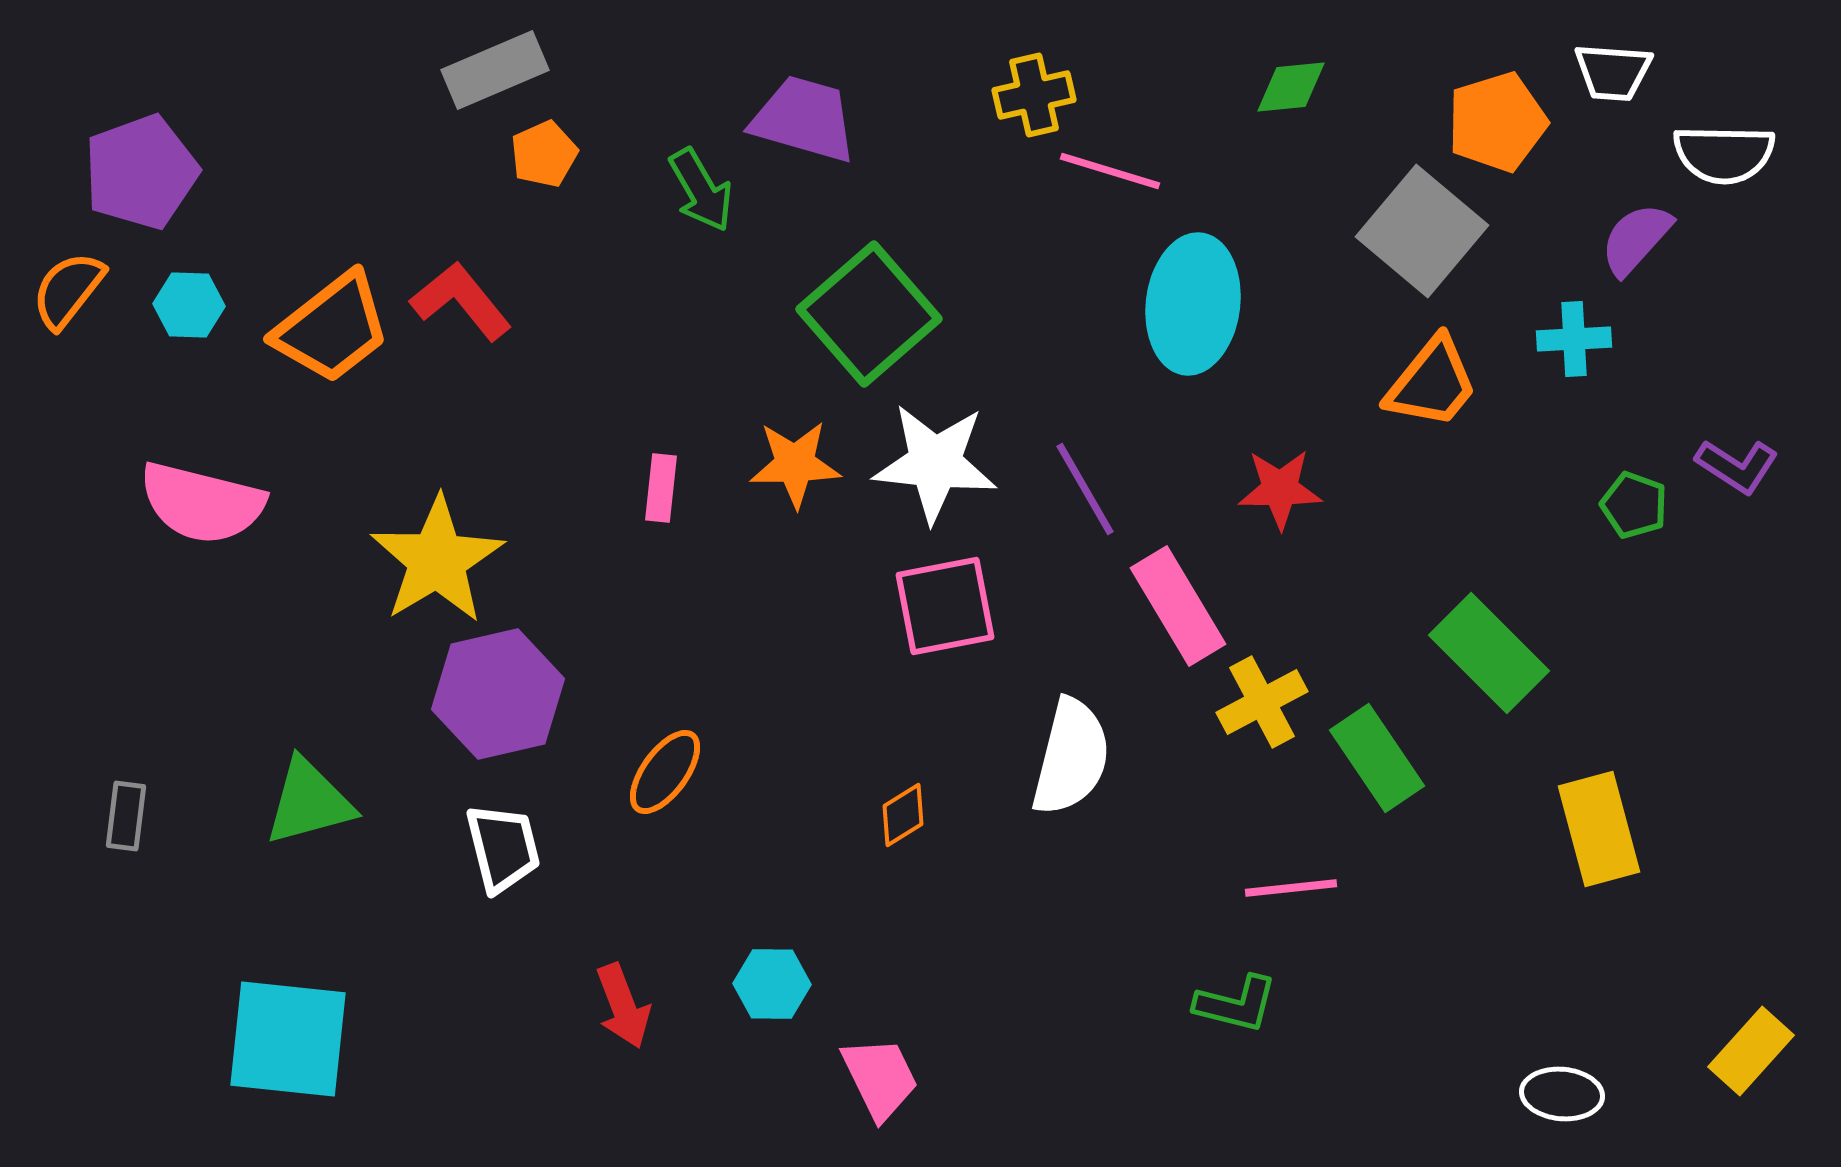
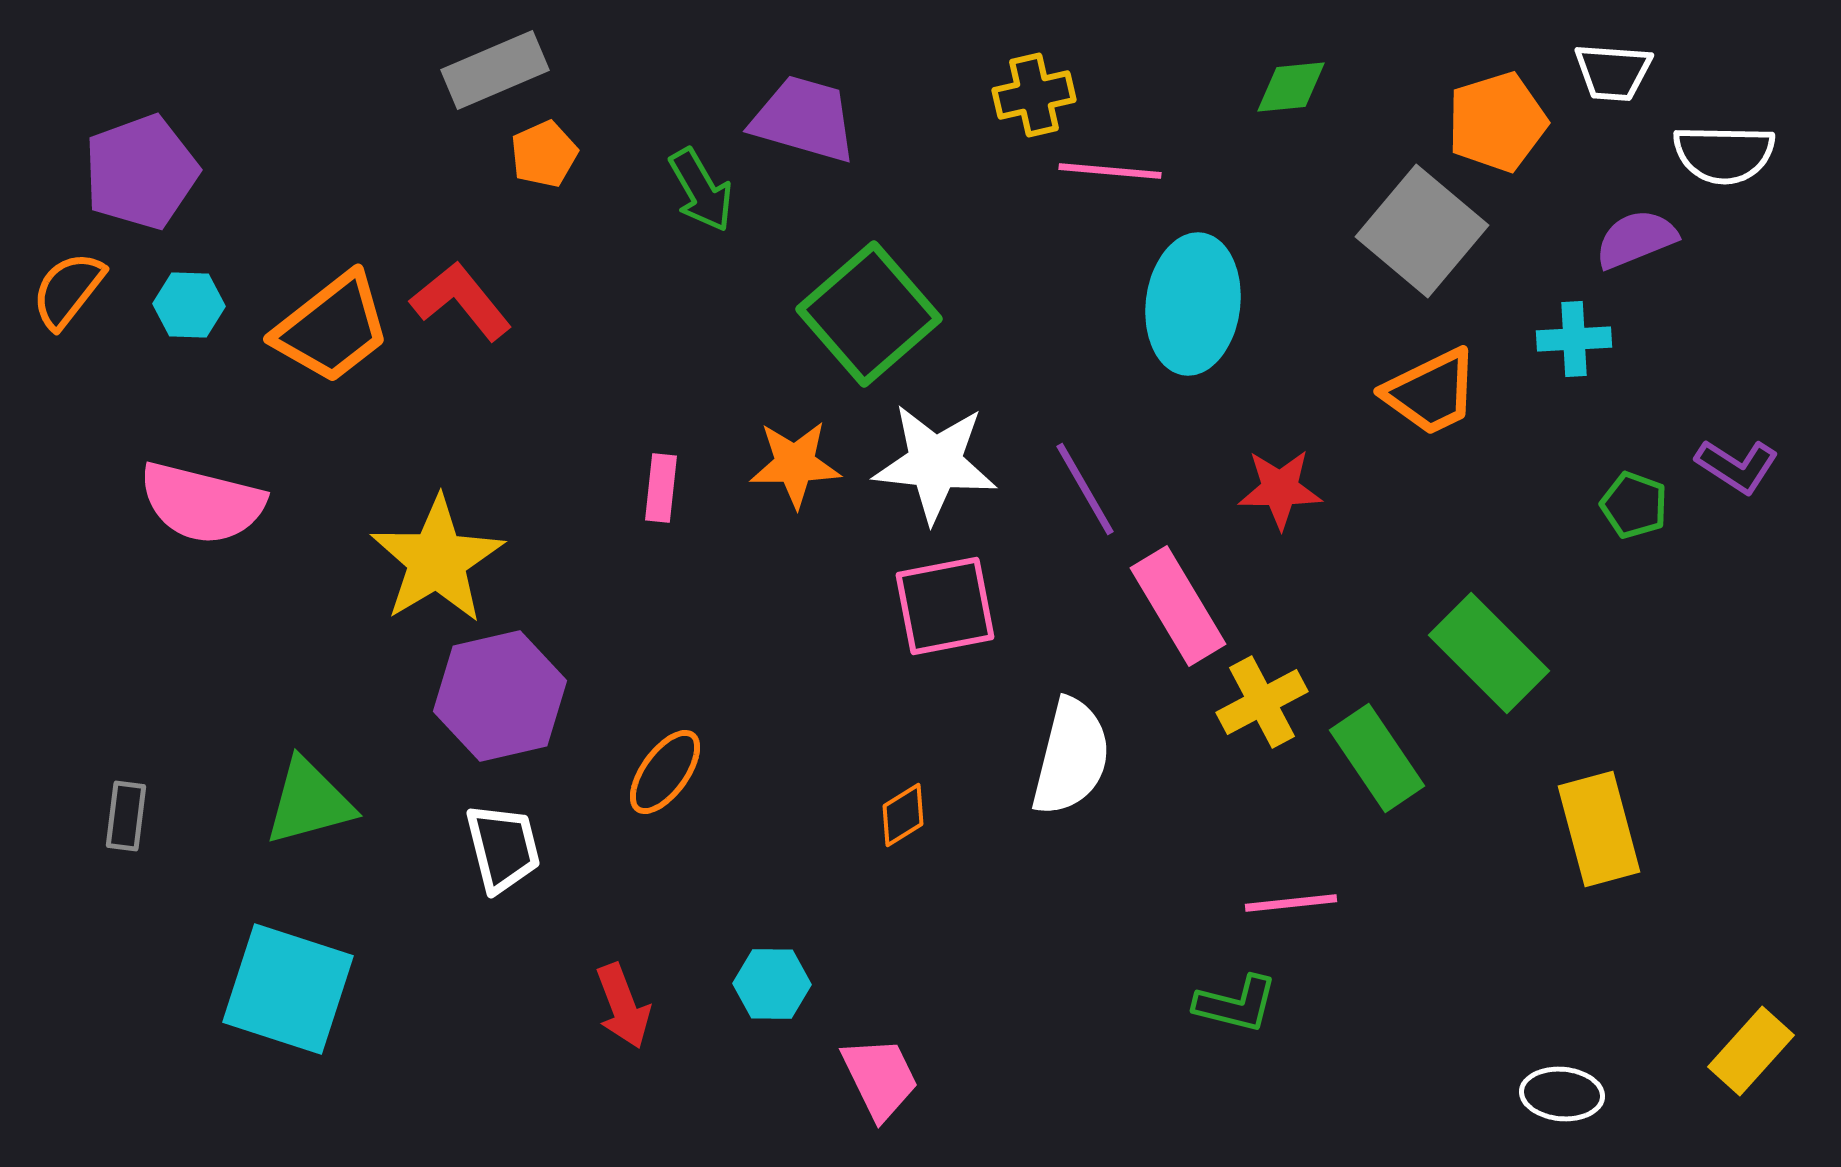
pink line at (1110, 171): rotated 12 degrees counterclockwise
purple semicircle at (1636, 239): rotated 26 degrees clockwise
orange trapezoid at (1432, 383): moved 1 px left, 9 px down; rotated 25 degrees clockwise
purple hexagon at (498, 694): moved 2 px right, 2 px down
pink line at (1291, 888): moved 15 px down
cyan square at (288, 1039): moved 50 px up; rotated 12 degrees clockwise
